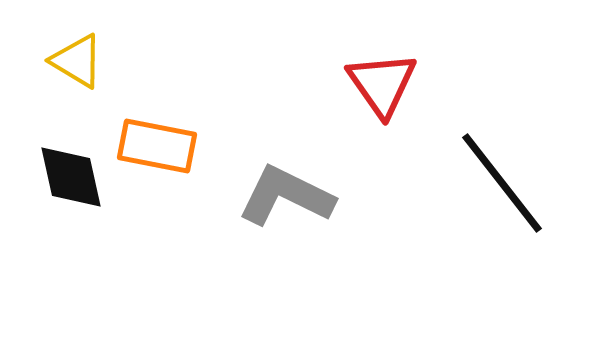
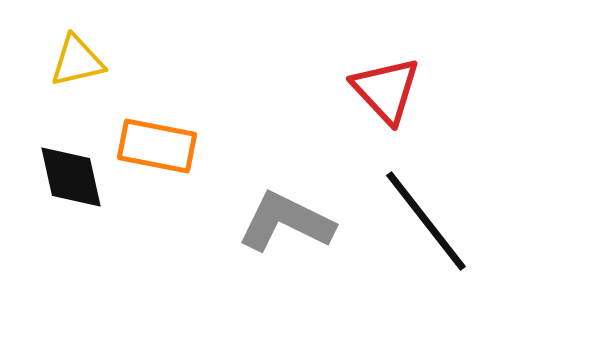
yellow triangle: rotated 44 degrees counterclockwise
red triangle: moved 4 px right, 6 px down; rotated 8 degrees counterclockwise
black line: moved 76 px left, 38 px down
gray L-shape: moved 26 px down
